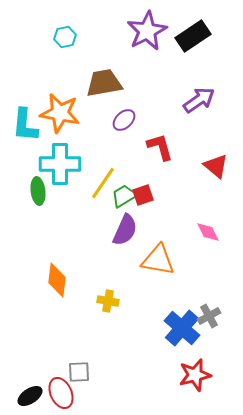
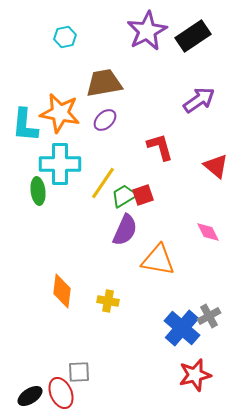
purple ellipse: moved 19 px left
orange diamond: moved 5 px right, 11 px down
